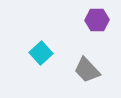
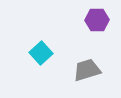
gray trapezoid: rotated 116 degrees clockwise
